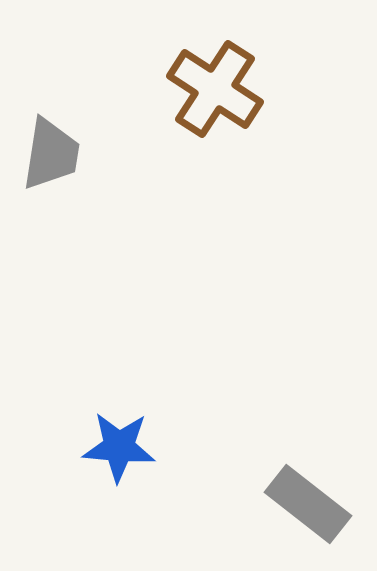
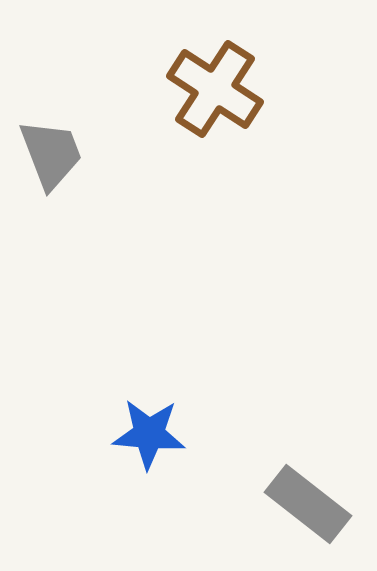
gray trapezoid: rotated 30 degrees counterclockwise
blue star: moved 30 px right, 13 px up
